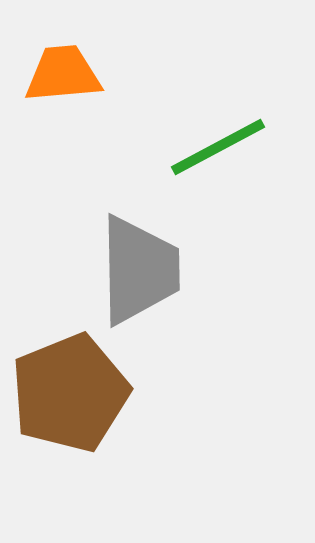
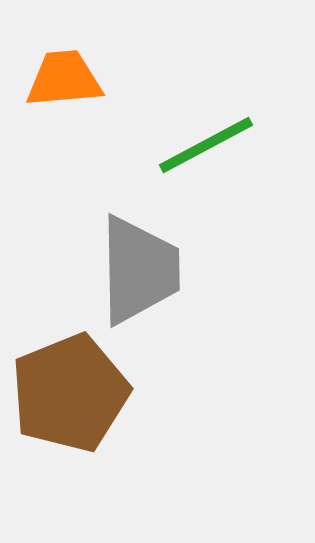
orange trapezoid: moved 1 px right, 5 px down
green line: moved 12 px left, 2 px up
